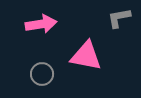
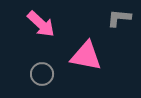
gray L-shape: rotated 15 degrees clockwise
pink arrow: rotated 52 degrees clockwise
